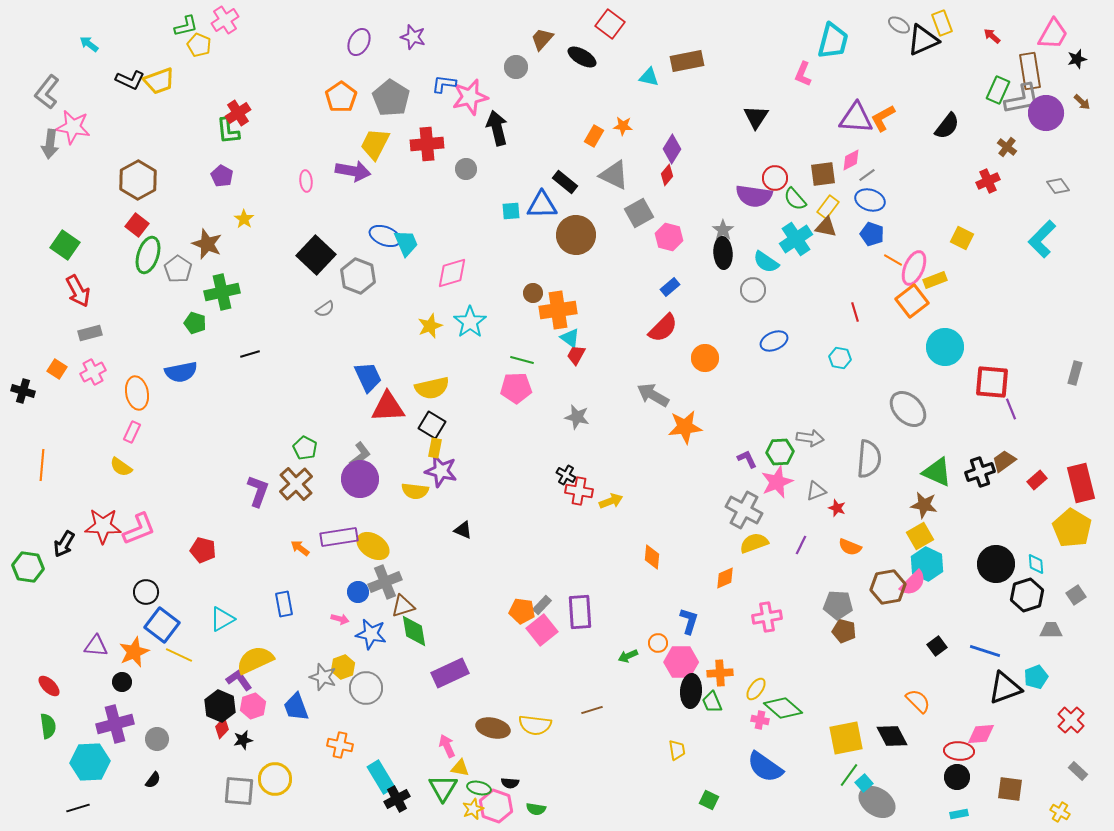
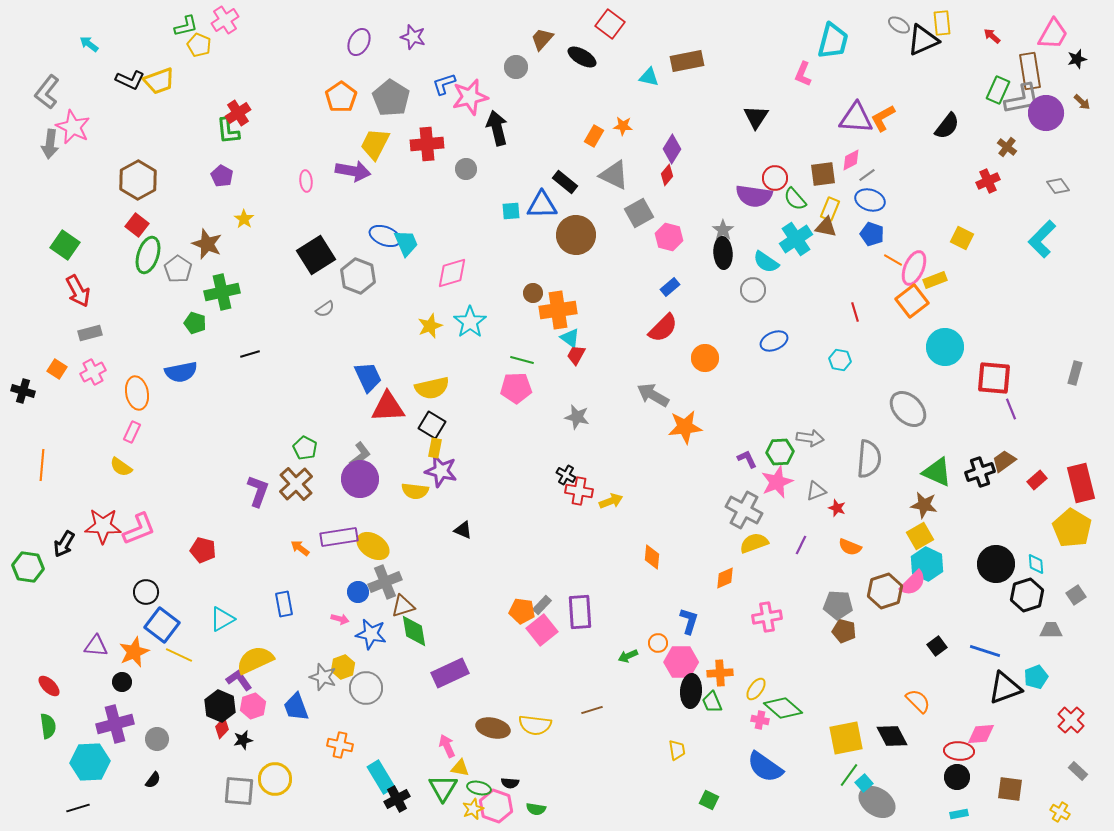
yellow rectangle at (942, 23): rotated 15 degrees clockwise
blue L-shape at (444, 84): rotated 25 degrees counterclockwise
pink star at (73, 127): rotated 16 degrees clockwise
yellow rectangle at (828, 207): moved 2 px right, 2 px down; rotated 15 degrees counterclockwise
black square at (316, 255): rotated 15 degrees clockwise
cyan hexagon at (840, 358): moved 2 px down
red square at (992, 382): moved 2 px right, 4 px up
brown hexagon at (888, 587): moved 3 px left, 4 px down; rotated 8 degrees counterclockwise
